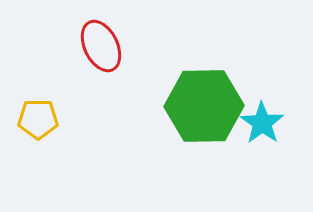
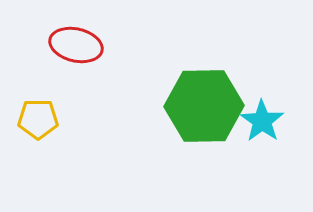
red ellipse: moved 25 px left, 1 px up; rotated 51 degrees counterclockwise
cyan star: moved 2 px up
